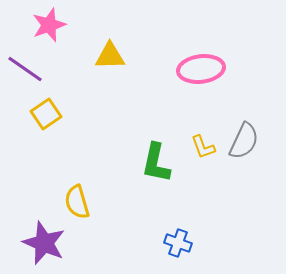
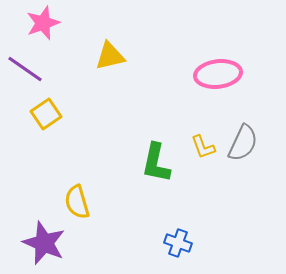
pink star: moved 6 px left, 2 px up
yellow triangle: rotated 12 degrees counterclockwise
pink ellipse: moved 17 px right, 5 px down
gray semicircle: moved 1 px left, 2 px down
